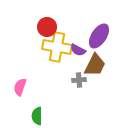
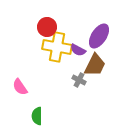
gray cross: rotated 32 degrees clockwise
pink semicircle: rotated 54 degrees counterclockwise
